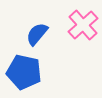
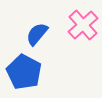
blue pentagon: rotated 16 degrees clockwise
